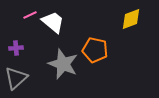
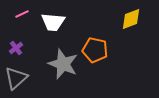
pink line: moved 8 px left, 1 px up
white trapezoid: rotated 145 degrees clockwise
purple cross: rotated 32 degrees counterclockwise
